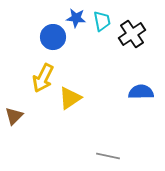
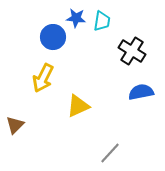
cyan trapezoid: rotated 20 degrees clockwise
black cross: moved 17 px down; rotated 24 degrees counterclockwise
blue semicircle: rotated 10 degrees counterclockwise
yellow triangle: moved 8 px right, 8 px down; rotated 10 degrees clockwise
brown triangle: moved 1 px right, 9 px down
gray line: moved 2 px right, 3 px up; rotated 60 degrees counterclockwise
